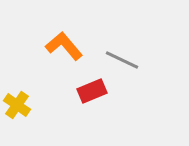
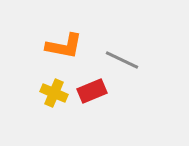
orange L-shape: rotated 141 degrees clockwise
yellow cross: moved 37 px right, 12 px up; rotated 12 degrees counterclockwise
